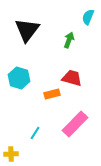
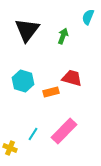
green arrow: moved 6 px left, 4 px up
cyan hexagon: moved 4 px right, 3 px down
orange rectangle: moved 1 px left, 2 px up
pink rectangle: moved 11 px left, 7 px down
cyan line: moved 2 px left, 1 px down
yellow cross: moved 1 px left, 6 px up; rotated 24 degrees clockwise
